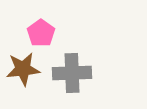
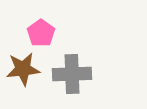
gray cross: moved 1 px down
